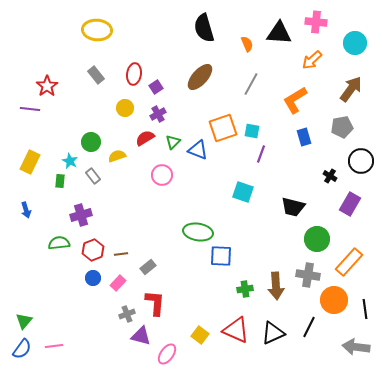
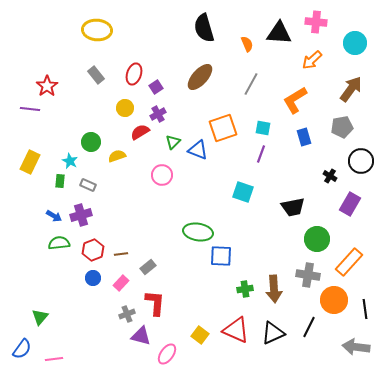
red ellipse at (134, 74): rotated 10 degrees clockwise
cyan square at (252, 131): moved 11 px right, 3 px up
red semicircle at (145, 138): moved 5 px left, 6 px up
gray rectangle at (93, 176): moved 5 px left, 9 px down; rotated 28 degrees counterclockwise
black trapezoid at (293, 207): rotated 25 degrees counterclockwise
blue arrow at (26, 210): moved 28 px right, 6 px down; rotated 42 degrees counterclockwise
pink rectangle at (118, 283): moved 3 px right
brown arrow at (276, 286): moved 2 px left, 3 px down
green triangle at (24, 321): moved 16 px right, 4 px up
pink line at (54, 346): moved 13 px down
